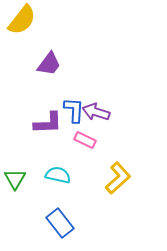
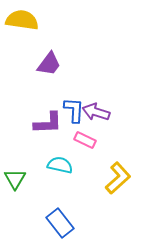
yellow semicircle: rotated 120 degrees counterclockwise
cyan semicircle: moved 2 px right, 10 px up
